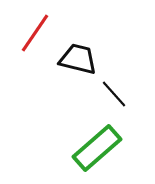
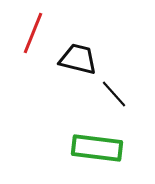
red line: moved 2 px left; rotated 12 degrees counterclockwise
green rectangle: rotated 48 degrees clockwise
